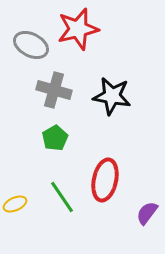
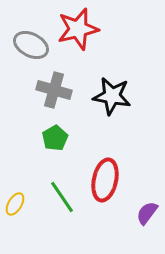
yellow ellipse: rotated 35 degrees counterclockwise
